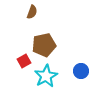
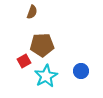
brown pentagon: moved 2 px left; rotated 10 degrees clockwise
